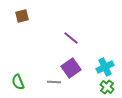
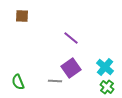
brown square: rotated 16 degrees clockwise
cyan cross: rotated 24 degrees counterclockwise
gray line: moved 1 px right, 1 px up
